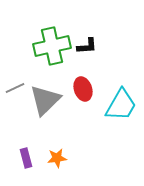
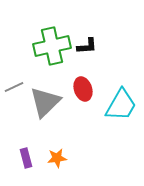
gray line: moved 1 px left, 1 px up
gray triangle: moved 2 px down
